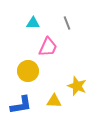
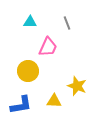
cyan triangle: moved 3 px left, 1 px up
